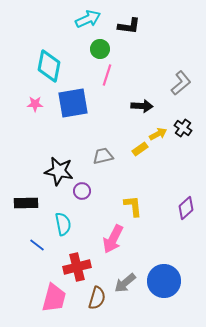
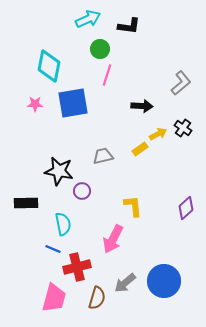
blue line: moved 16 px right, 4 px down; rotated 14 degrees counterclockwise
